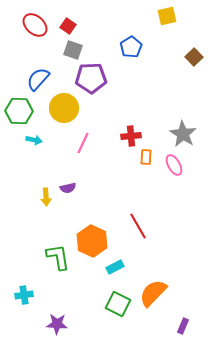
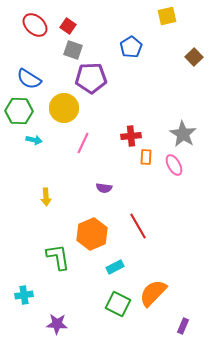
blue semicircle: moved 9 px left; rotated 100 degrees counterclockwise
purple semicircle: moved 36 px right; rotated 21 degrees clockwise
orange hexagon: moved 7 px up; rotated 12 degrees clockwise
